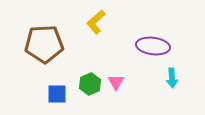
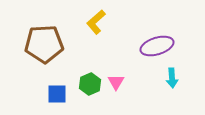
purple ellipse: moved 4 px right; rotated 24 degrees counterclockwise
